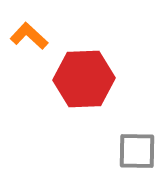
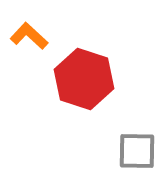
red hexagon: rotated 20 degrees clockwise
